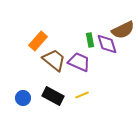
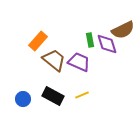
blue circle: moved 1 px down
